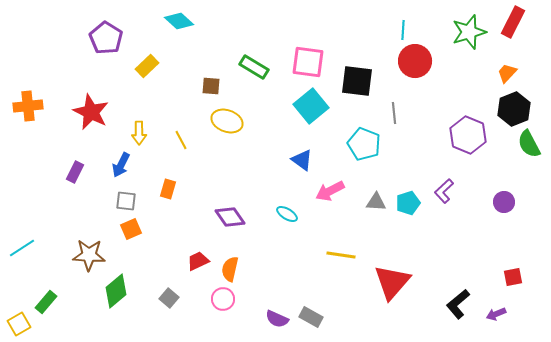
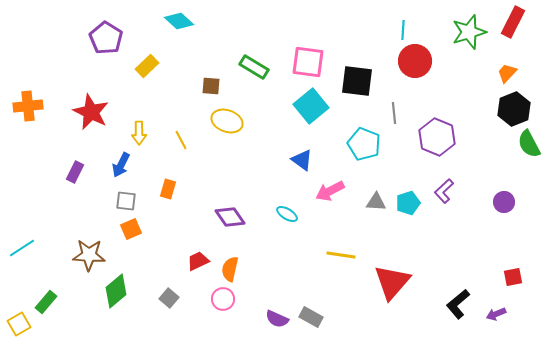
purple hexagon at (468, 135): moved 31 px left, 2 px down
